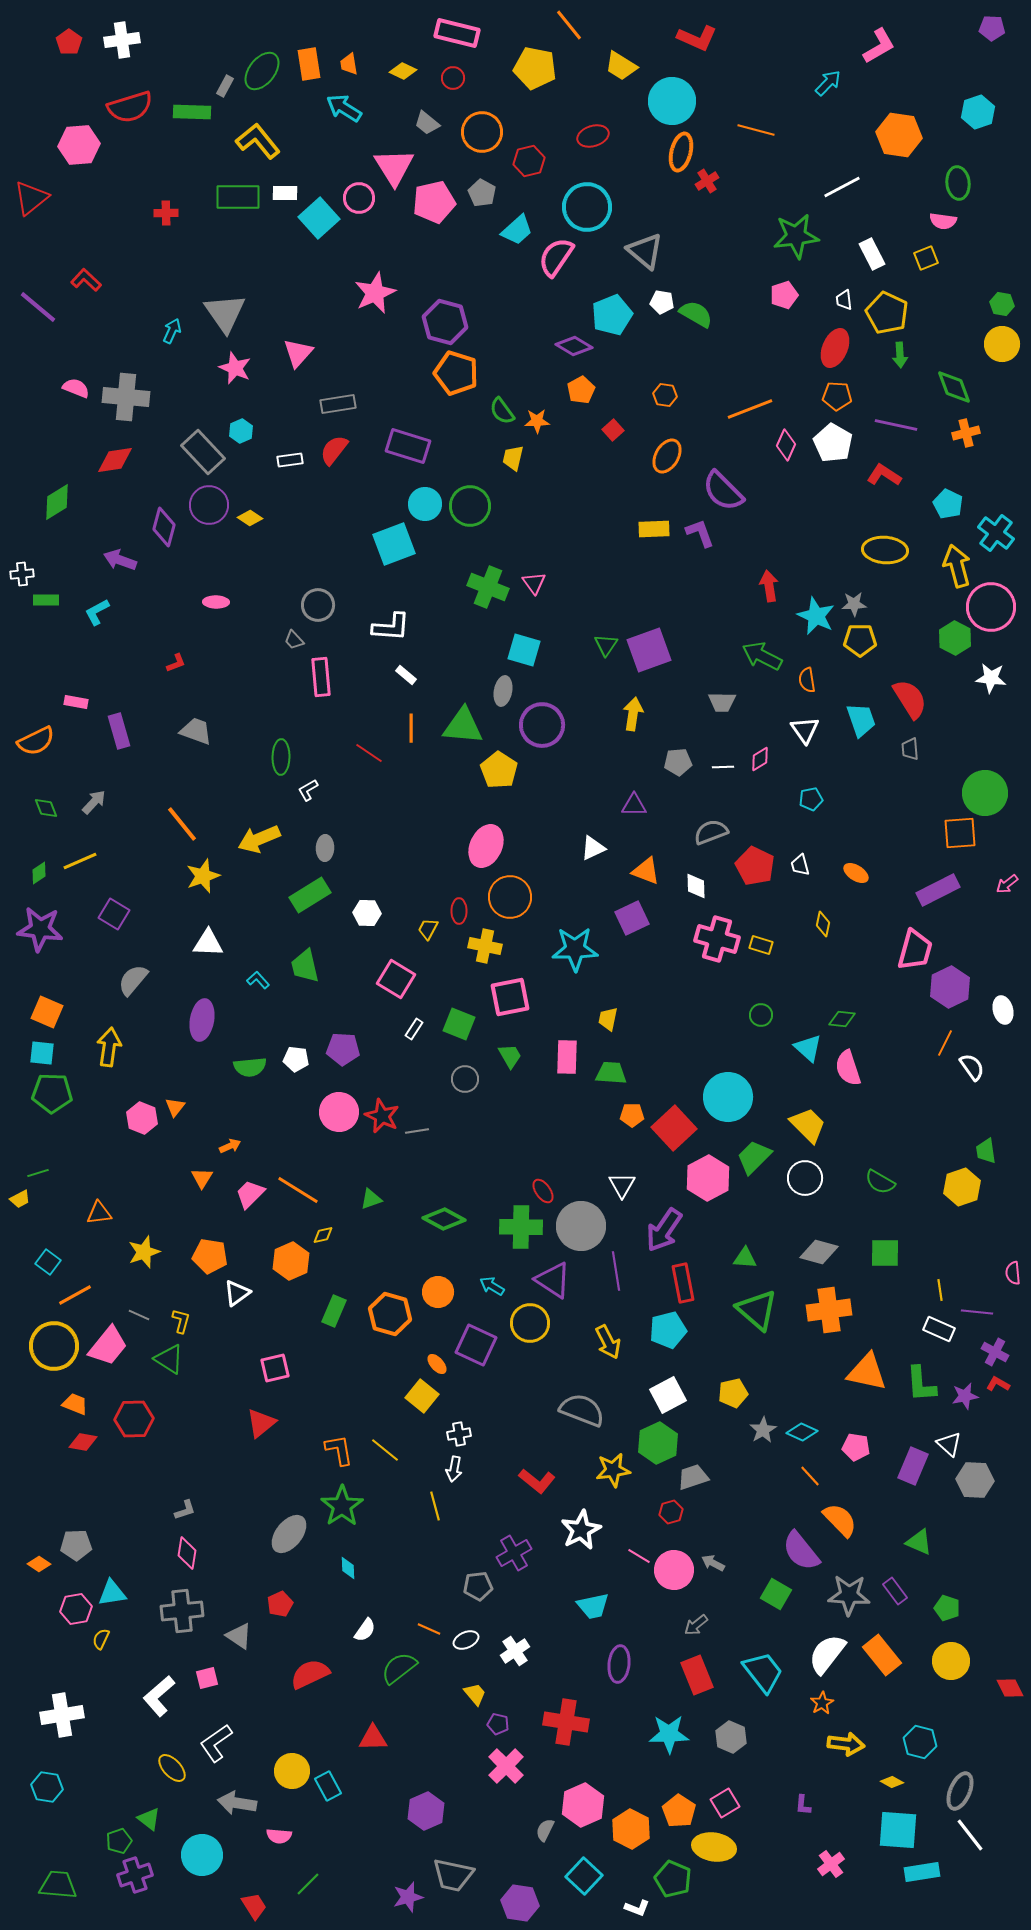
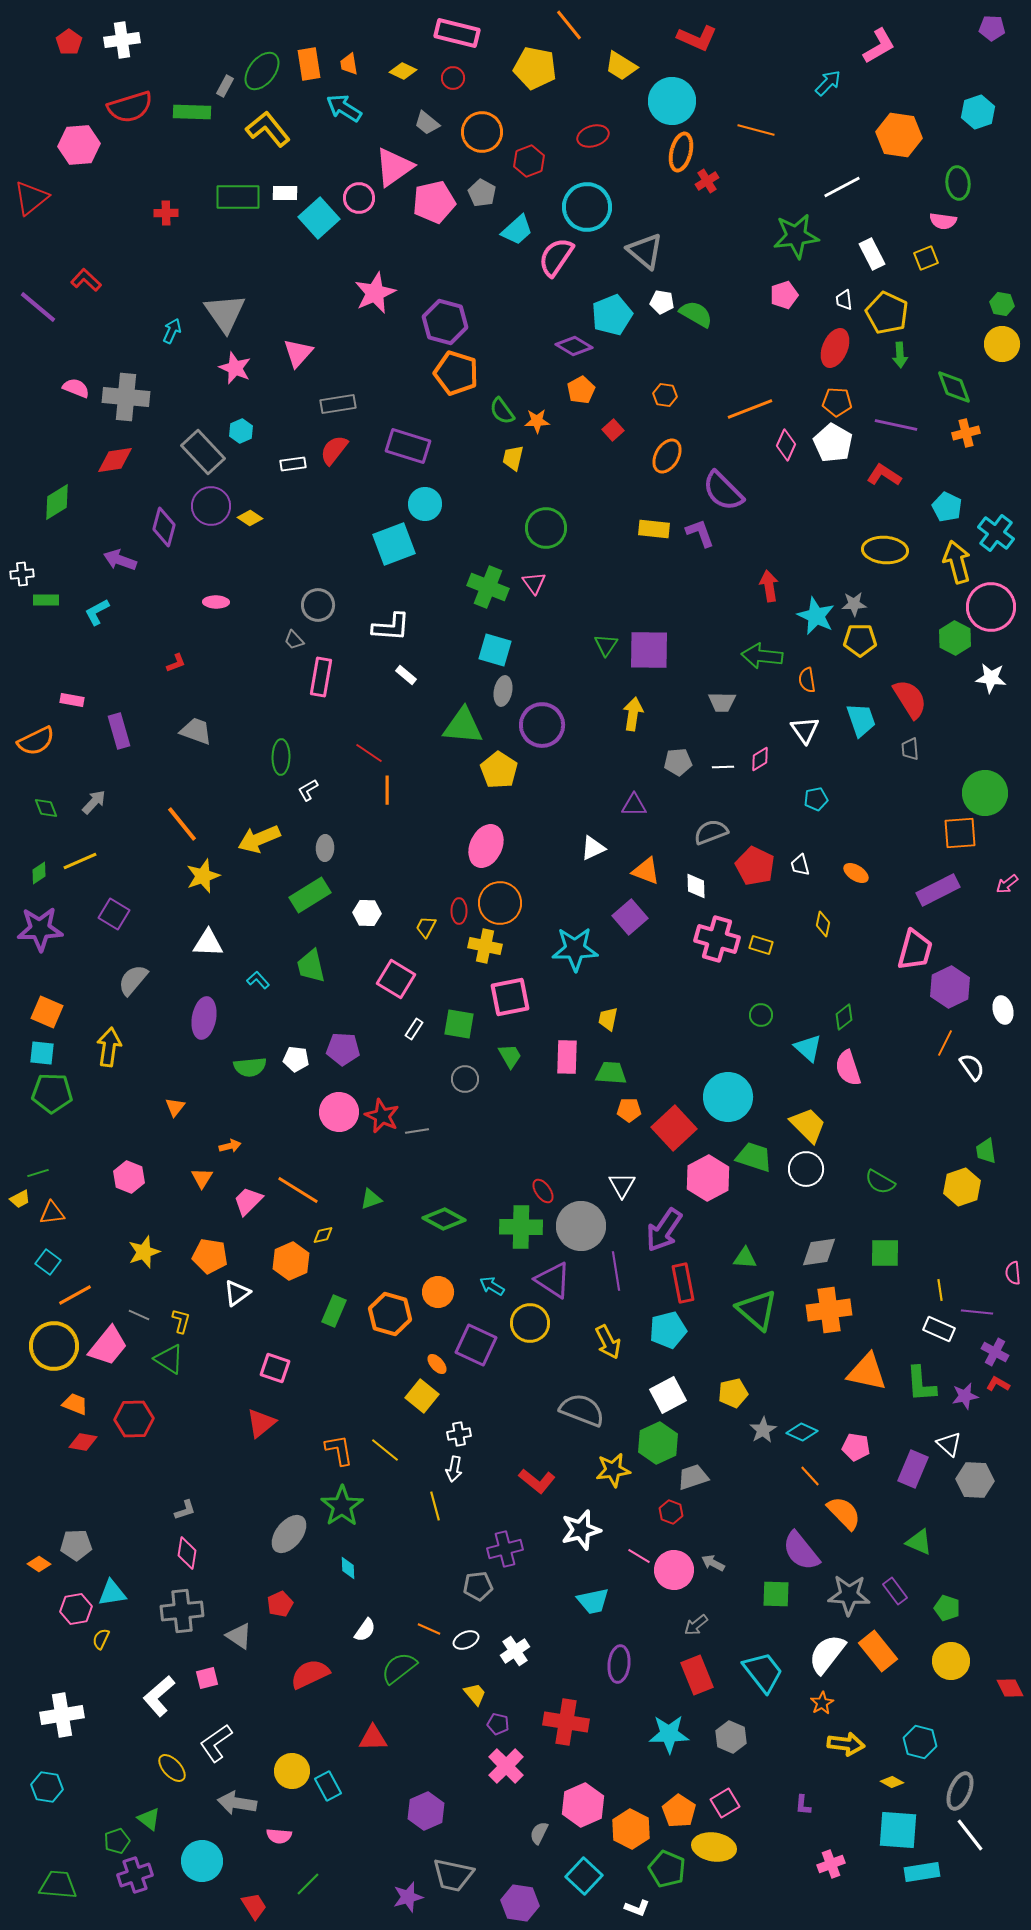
yellow L-shape at (258, 141): moved 10 px right, 12 px up
red hexagon at (529, 161): rotated 8 degrees counterclockwise
pink triangle at (394, 167): rotated 27 degrees clockwise
orange pentagon at (837, 396): moved 6 px down
white rectangle at (290, 460): moved 3 px right, 4 px down
cyan pentagon at (948, 504): moved 1 px left, 3 px down
purple circle at (209, 505): moved 2 px right, 1 px down
green circle at (470, 506): moved 76 px right, 22 px down
yellow rectangle at (654, 529): rotated 8 degrees clockwise
yellow arrow at (957, 566): moved 4 px up
cyan square at (524, 650): moved 29 px left
purple square at (649, 650): rotated 21 degrees clockwise
green arrow at (762, 656): rotated 21 degrees counterclockwise
pink rectangle at (321, 677): rotated 15 degrees clockwise
pink rectangle at (76, 702): moved 4 px left, 2 px up
orange line at (411, 728): moved 24 px left, 62 px down
cyan pentagon at (811, 799): moved 5 px right
orange circle at (510, 897): moved 10 px left, 6 px down
purple square at (632, 918): moved 2 px left, 1 px up; rotated 16 degrees counterclockwise
purple star at (40, 929): rotated 9 degrees counterclockwise
yellow trapezoid at (428, 929): moved 2 px left, 2 px up
green trapezoid at (305, 966): moved 6 px right
green diamond at (842, 1019): moved 2 px right, 2 px up; rotated 44 degrees counterclockwise
purple ellipse at (202, 1020): moved 2 px right, 2 px up
green square at (459, 1024): rotated 12 degrees counterclockwise
orange pentagon at (632, 1115): moved 3 px left, 5 px up
pink hexagon at (142, 1118): moved 13 px left, 59 px down
orange arrow at (230, 1146): rotated 10 degrees clockwise
green trapezoid at (754, 1157): rotated 63 degrees clockwise
white circle at (805, 1178): moved 1 px right, 9 px up
pink trapezoid at (250, 1194): moved 2 px left, 7 px down
orange triangle at (99, 1213): moved 47 px left
gray diamond at (819, 1252): rotated 24 degrees counterclockwise
pink square at (275, 1368): rotated 32 degrees clockwise
purple rectangle at (913, 1466): moved 3 px down
red hexagon at (671, 1512): rotated 25 degrees counterclockwise
orange semicircle at (840, 1520): moved 4 px right, 7 px up
white star at (581, 1530): rotated 12 degrees clockwise
purple cross at (514, 1553): moved 9 px left, 4 px up; rotated 16 degrees clockwise
green square at (776, 1594): rotated 28 degrees counterclockwise
cyan trapezoid at (593, 1606): moved 5 px up
orange rectangle at (882, 1655): moved 4 px left, 4 px up
gray semicircle at (545, 1830): moved 6 px left, 3 px down
green pentagon at (119, 1841): moved 2 px left
cyan circle at (202, 1855): moved 6 px down
pink cross at (831, 1864): rotated 16 degrees clockwise
green pentagon at (673, 1879): moved 6 px left, 10 px up
